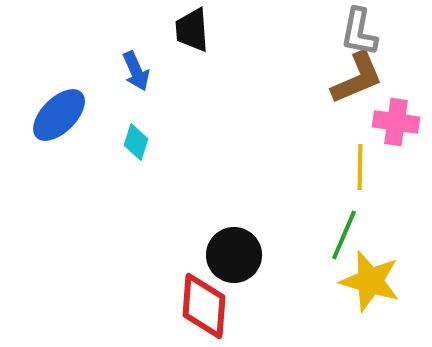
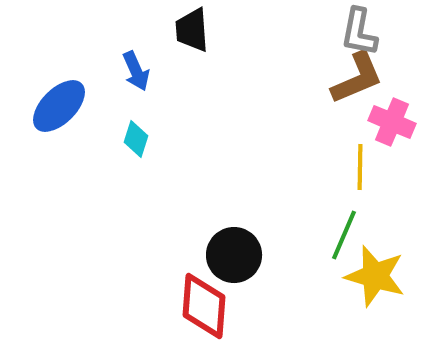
blue ellipse: moved 9 px up
pink cross: moved 4 px left; rotated 15 degrees clockwise
cyan diamond: moved 3 px up
yellow star: moved 5 px right, 5 px up
